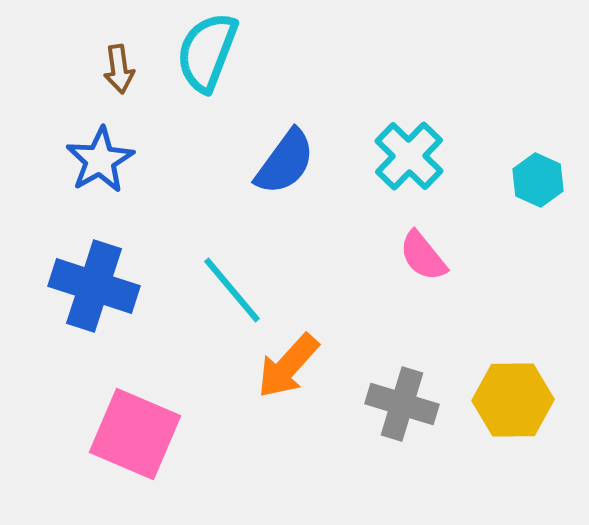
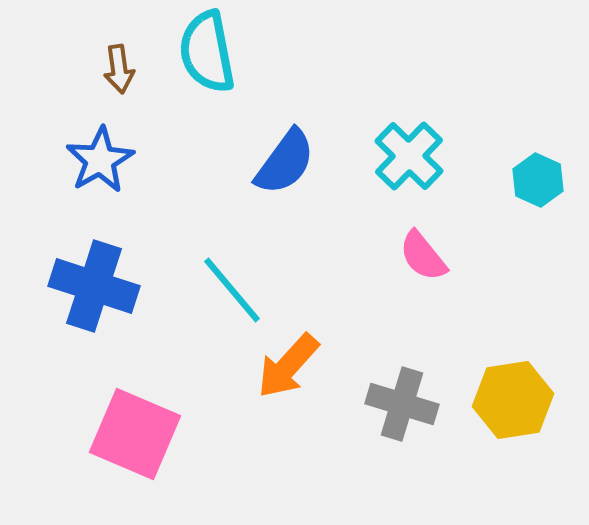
cyan semicircle: rotated 32 degrees counterclockwise
yellow hexagon: rotated 8 degrees counterclockwise
